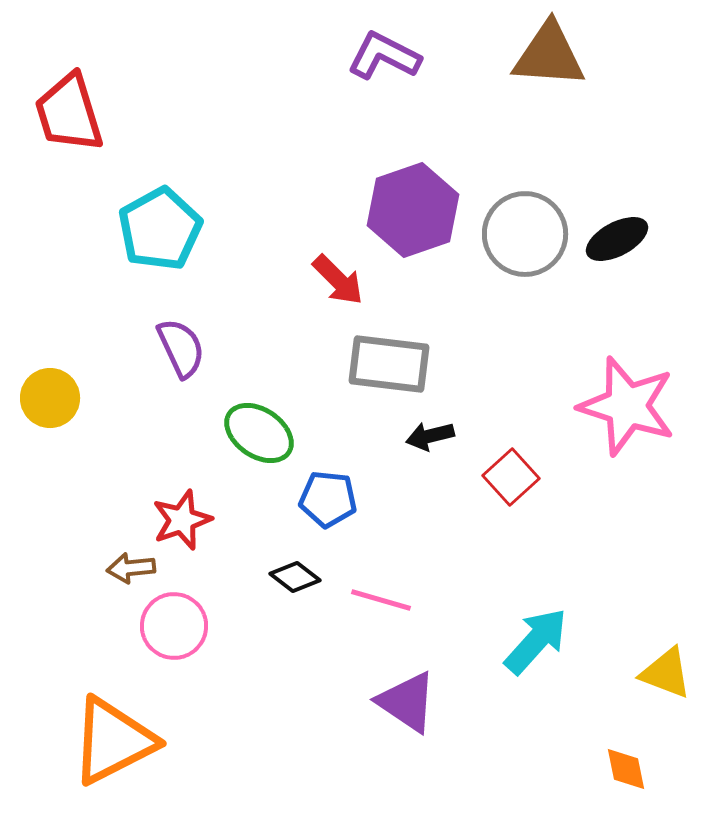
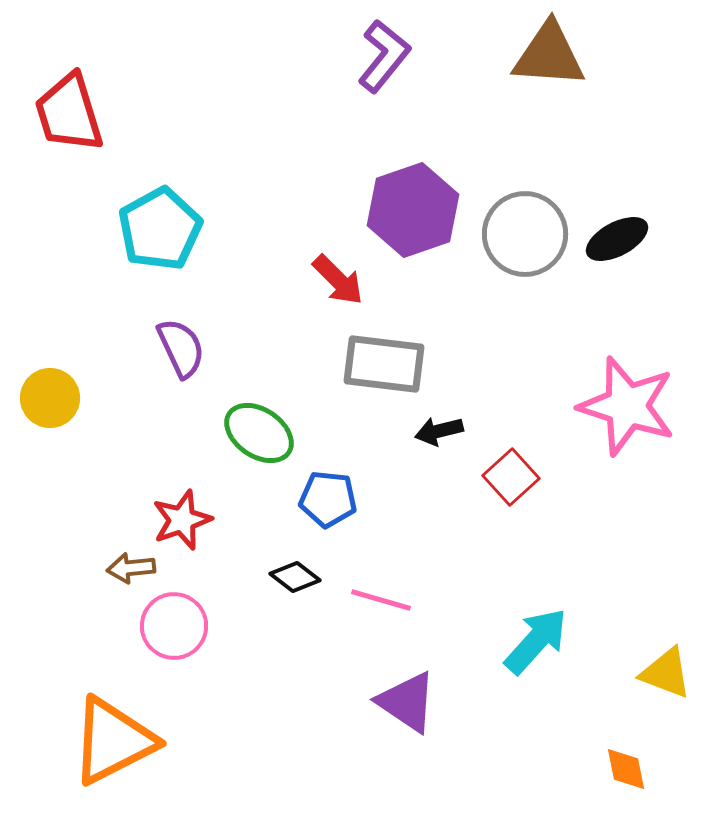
purple L-shape: rotated 102 degrees clockwise
gray rectangle: moved 5 px left
black arrow: moved 9 px right, 5 px up
